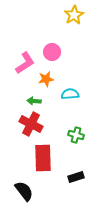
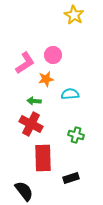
yellow star: rotated 12 degrees counterclockwise
pink circle: moved 1 px right, 3 px down
black rectangle: moved 5 px left, 1 px down
